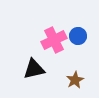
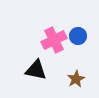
black triangle: moved 2 px right, 1 px down; rotated 25 degrees clockwise
brown star: moved 1 px right, 1 px up
